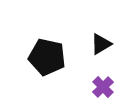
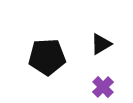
black pentagon: rotated 15 degrees counterclockwise
